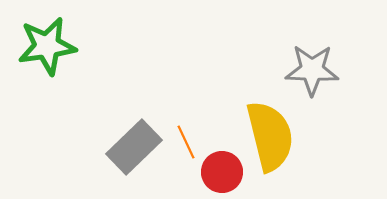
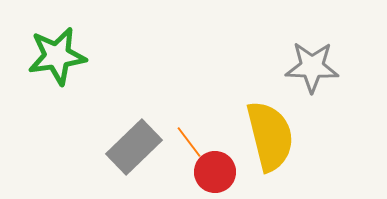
green star: moved 10 px right, 10 px down
gray star: moved 3 px up
orange line: moved 3 px right; rotated 12 degrees counterclockwise
red circle: moved 7 px left
